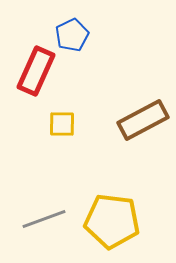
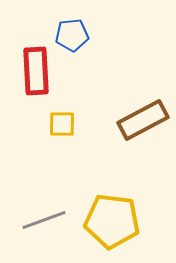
blue pentagon: rotated 20 degrees clockwise
red rectangle: rotated 27 degrees counterclockwise
gray line: moved 1 px down
